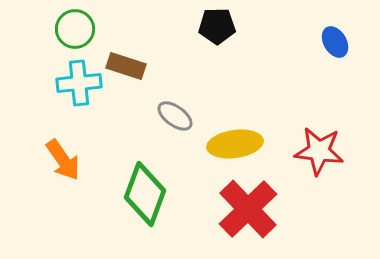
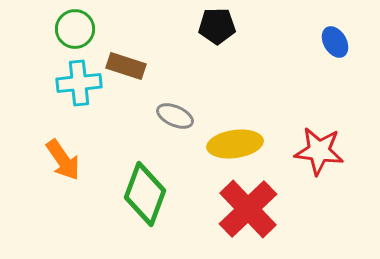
gray ellipse: rotated 12 degrees counterclockwise
